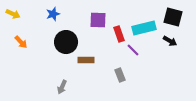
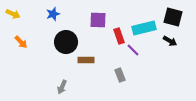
red rectangle: moved 2 px down
